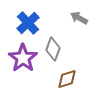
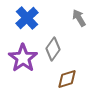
gray arrow: rotated 30 degrees clockwise
blue cross: moved 1 px left, 5 px up
gray diamond: rotated 15 degrees clockwise
